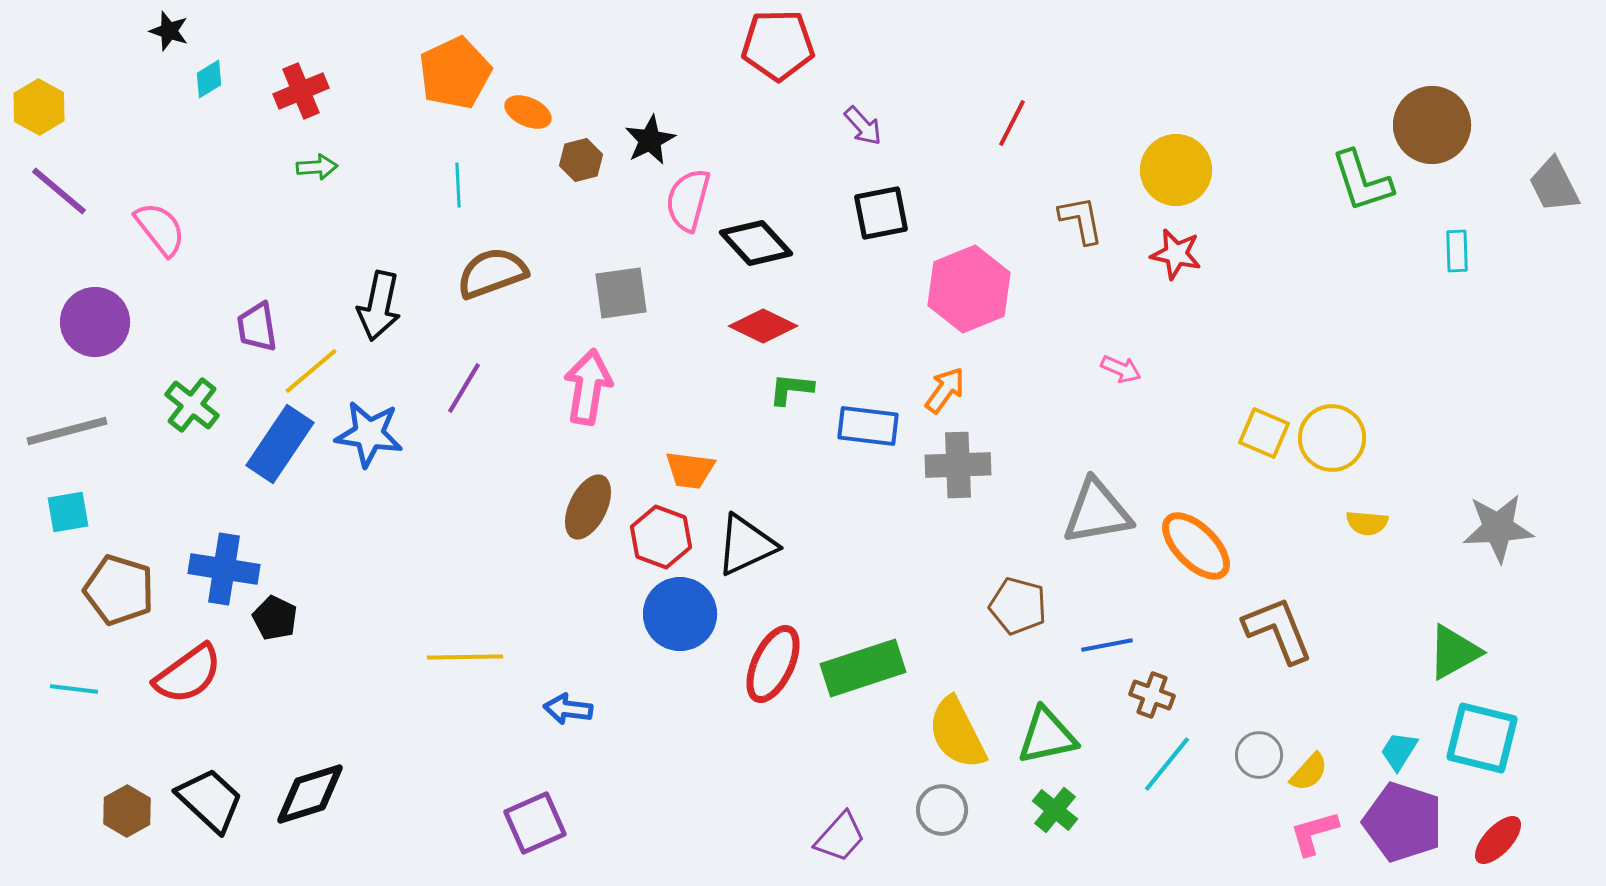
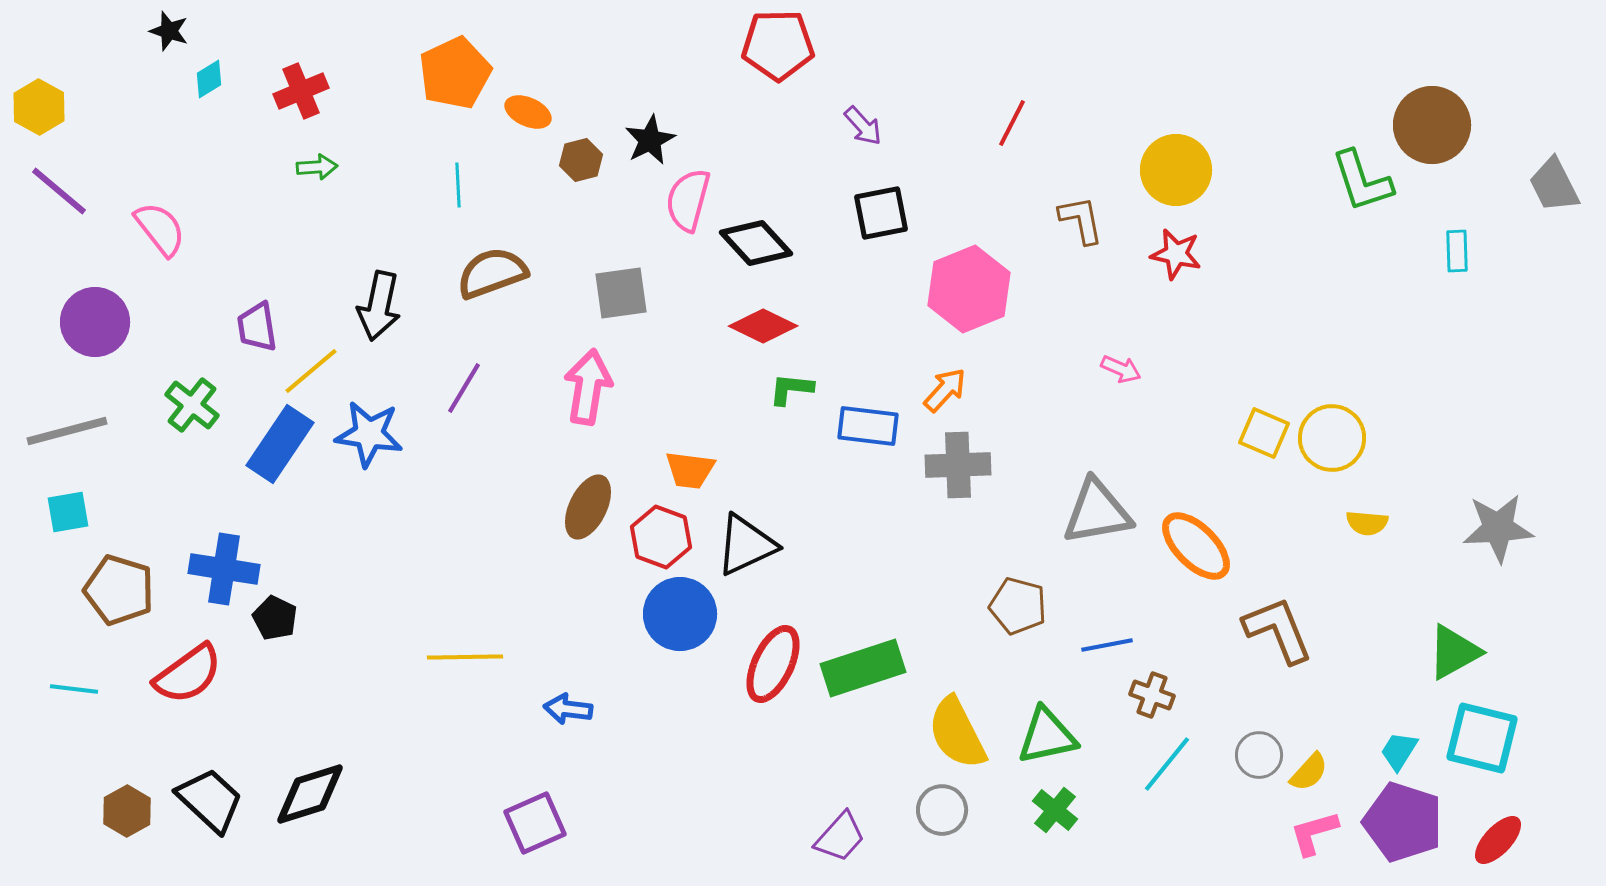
orange arrow at (945, 390): rotated 6 degrees clockwise
